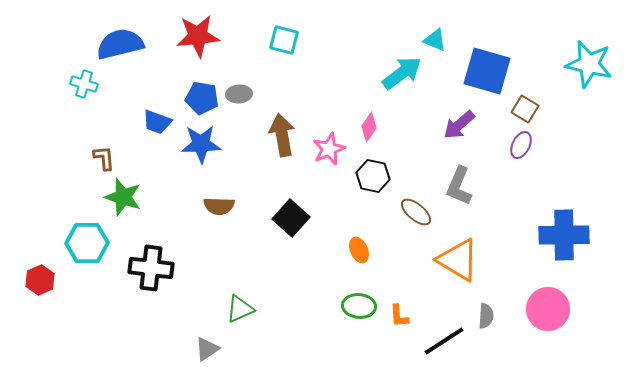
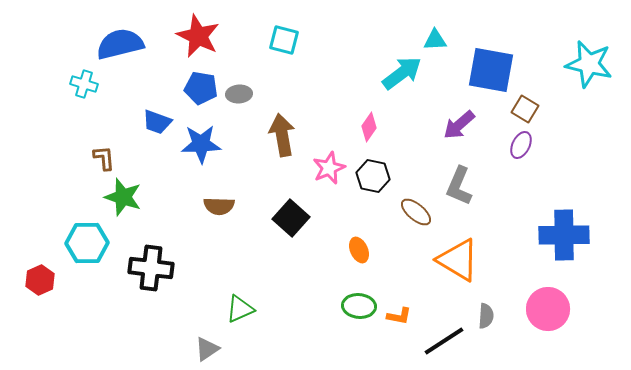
red star: rotated 30 degrees clockwise
cyan triangle: rotated 25 degrees counterclockwise
blue square: moved 4 px right, 1 px up; rotated 6 degrees counterclockwise
blue pentagon: moved 1 px left, 10 px up
pink star: moved 19 px down
orange L-shape: rotated 75 degrees counterclockwise
